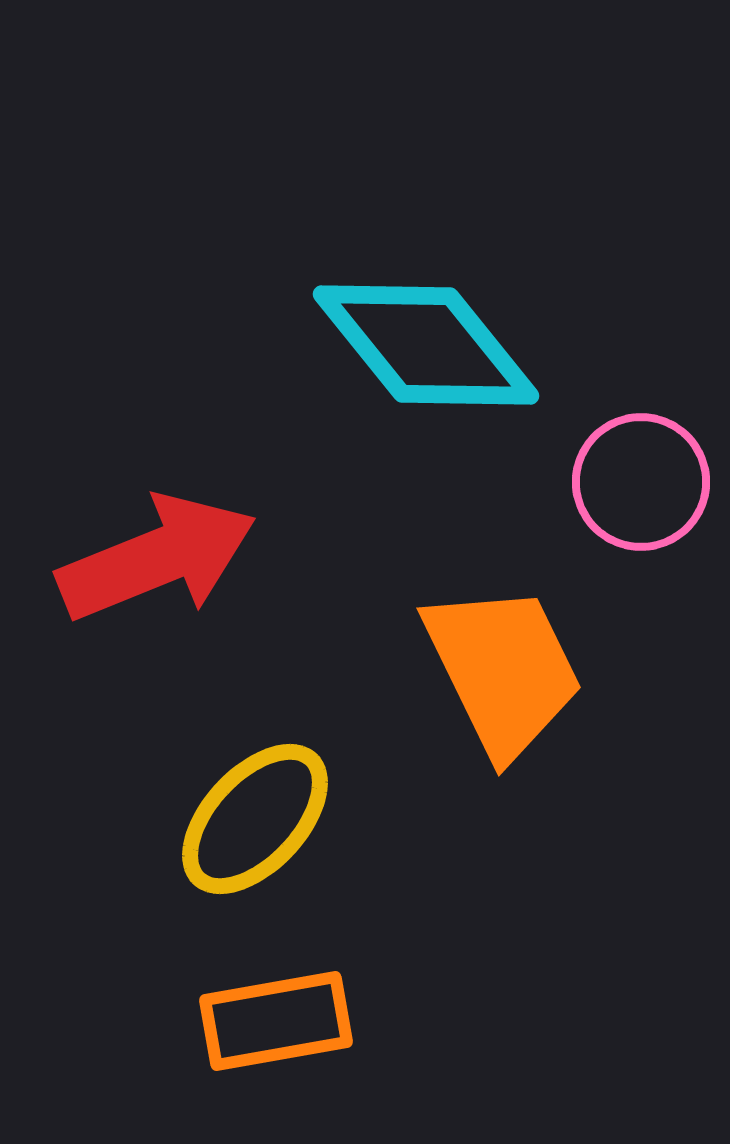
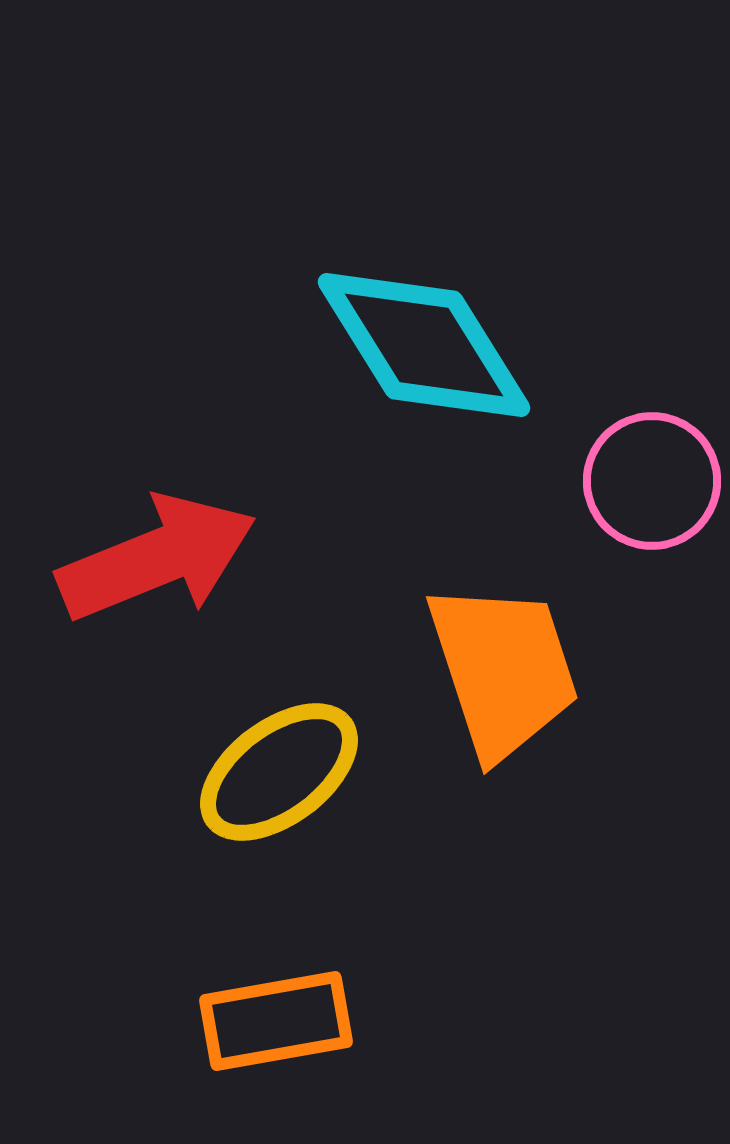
cyan diamond: moved 2 px left; rotated 7 degrees clockwise
pink circle: moved 11 px right, 1 px up
orange trapezoid: rotated 8 degrees clockwise
yellow ellipse: moved 24 px right, 47 px up; rotated 10 degrees clockwise
